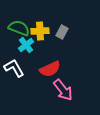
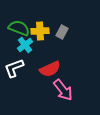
cyan cross: moved 1 px left
white L-shape: rotated 80 degrees counterclockwise
